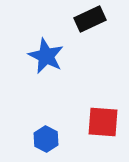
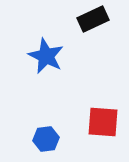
black rectangle: moved 3 px right
blue hexagon: rotated 25 degrees clockwise
